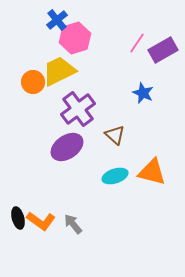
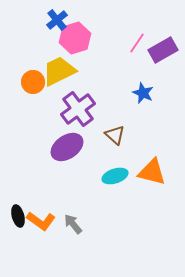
black ellipse: moved 2 px up
